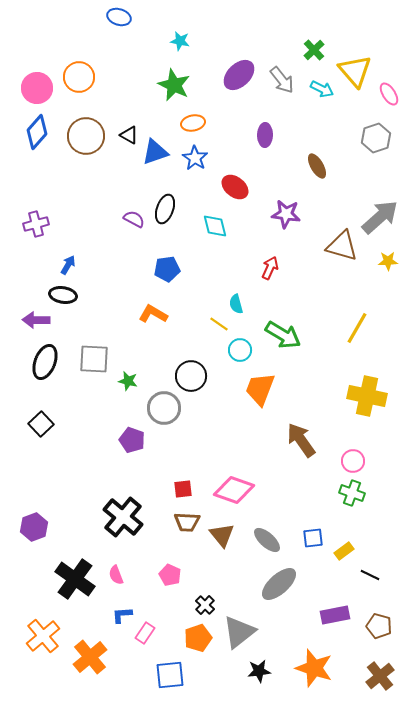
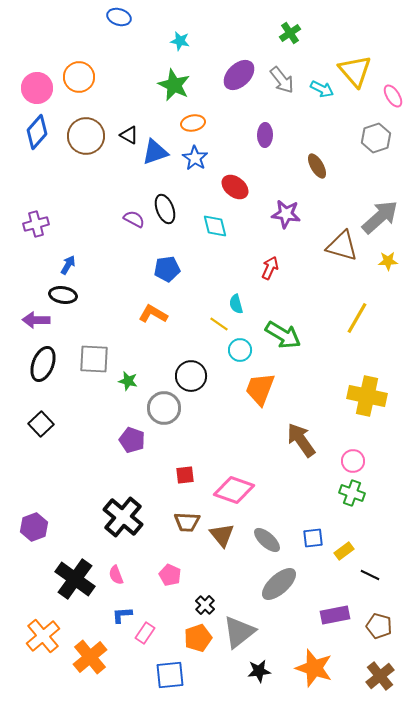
green cross at (314, 50): moved 24 px left, 17 px up; rotated 10 degrees clockwise
pink ellipse at (389, 94): moved 4 px right, 2 px down
black ellipse at (165, 209): rotated 40 degrees counterclockwise
yellow line at (357, 328): moved 10 px up
black ellipse at (45, 362): moved 2 px left, 2 px down
red square at (183, 489): moved 2 px right, 14 px up
